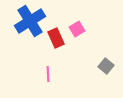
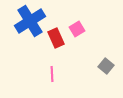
pink line: moved 4 px right
